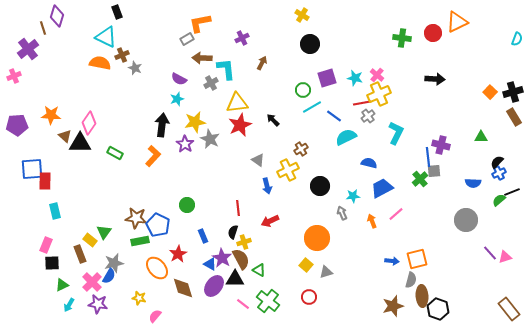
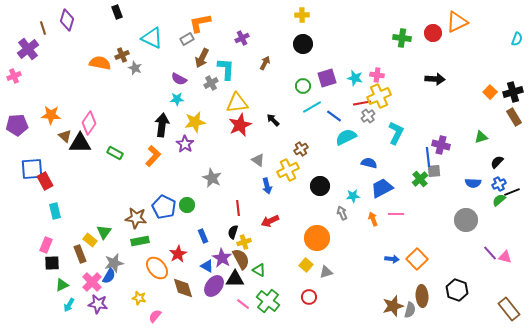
yellow cross at (302, 15): rotated 32 degrees counterclockwise
purple diamond at (57, 16): moved 10 px right, 4 px down
cyan triangle at (106, 37): moved 46 px right, 1 px down
black circle at (310, 44): moved 7 px left
brown arrow at (202, 58): rotated 66 degrees counterclockwise
brown arrow at (262, 63): moved 3 px right
cyan L-shape at (226, 69): rotated 10 degrees clockwise
pink cross at (377, 75): rotated 32 degrees counterclockwise
green circle at (303, 90): moved 4 px up
yellow cross at (379, 94): moved 2 px down
cyan star at (177, 99): rotated 16 degrees clockwise
green triangle at (481, 137): rotated 16 degrees counterclockwise
gray star at (210, 139): moved 2 px right, 39 px down
blue cross at (499, 173): moved 11 px down
red rectangle at (45, 181): rotated 30 degrees counterclockwise
pink line at (396, 214): rotated 42 degrees clockwise
orange arrow at (372, 221): moved 1 px right, 2 px up
blue pentagon at (158, 225): moved 6 px right, 18 px up
pink triangle at (505, 257): rotated 32 degrees clockwise
orange square at (417, 259): rotated 30 degrees counterclockwise
blue arrow at (392, 261): moved 2 px up
blue triangle at (210, 264): moved 3 px left, 2 px down
gray semicircle at (411, 280): moved 1 px left, 30 px down
black hexagon at (438, 309): moved 19 px right, 19 px up
